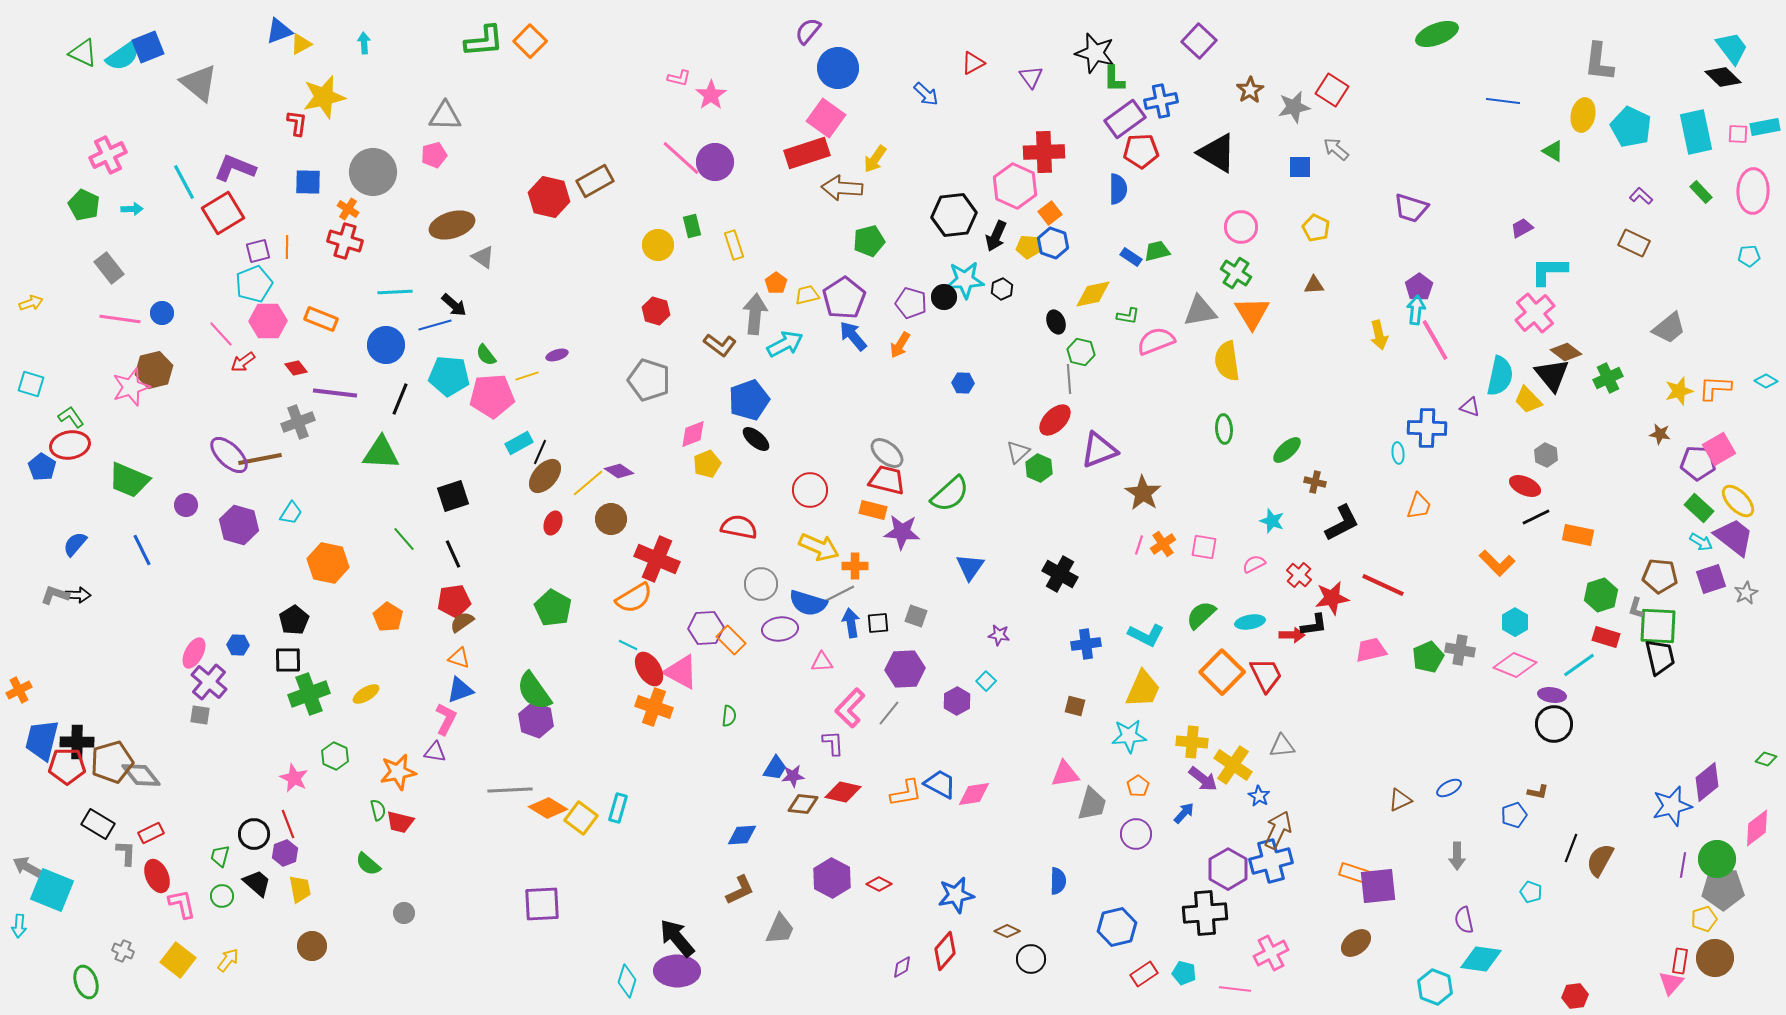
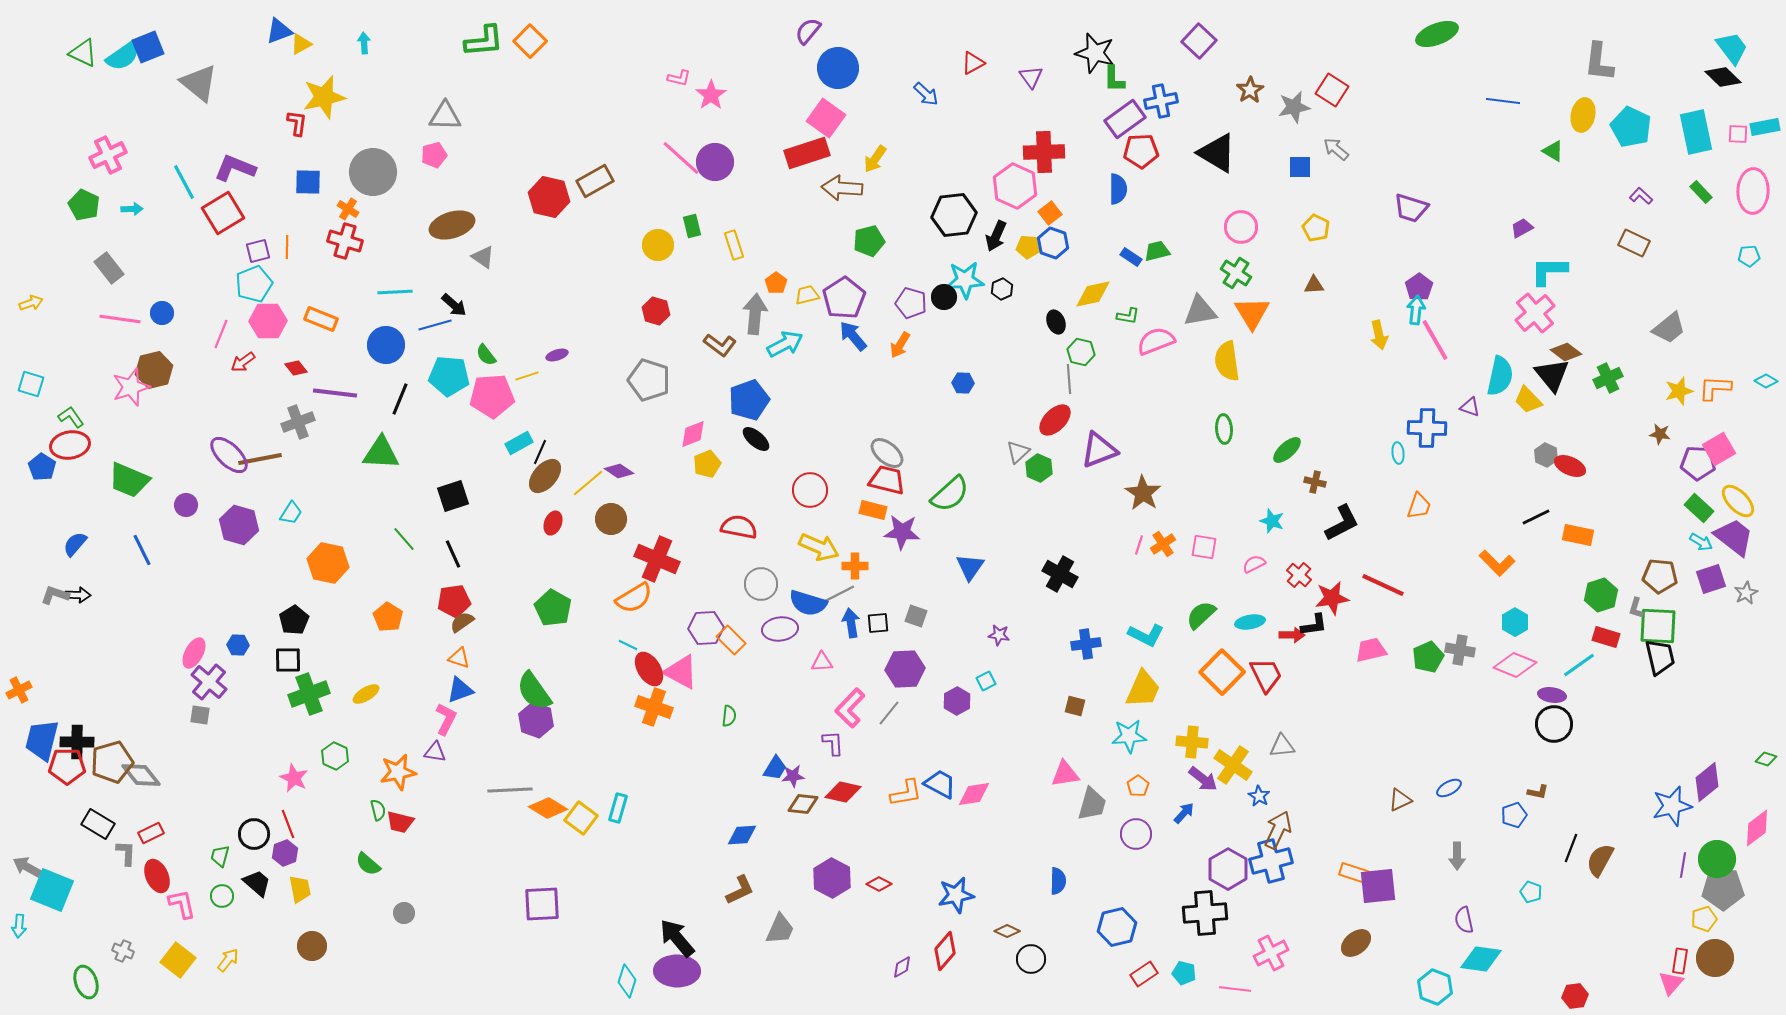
pink line at (221, 334): rotated 64 degrees clockwise
red ellipse at (1525, 486): moved 45 px right, 20 px up
cyan square at (986, 681): rotated 18 degrees clockwise
